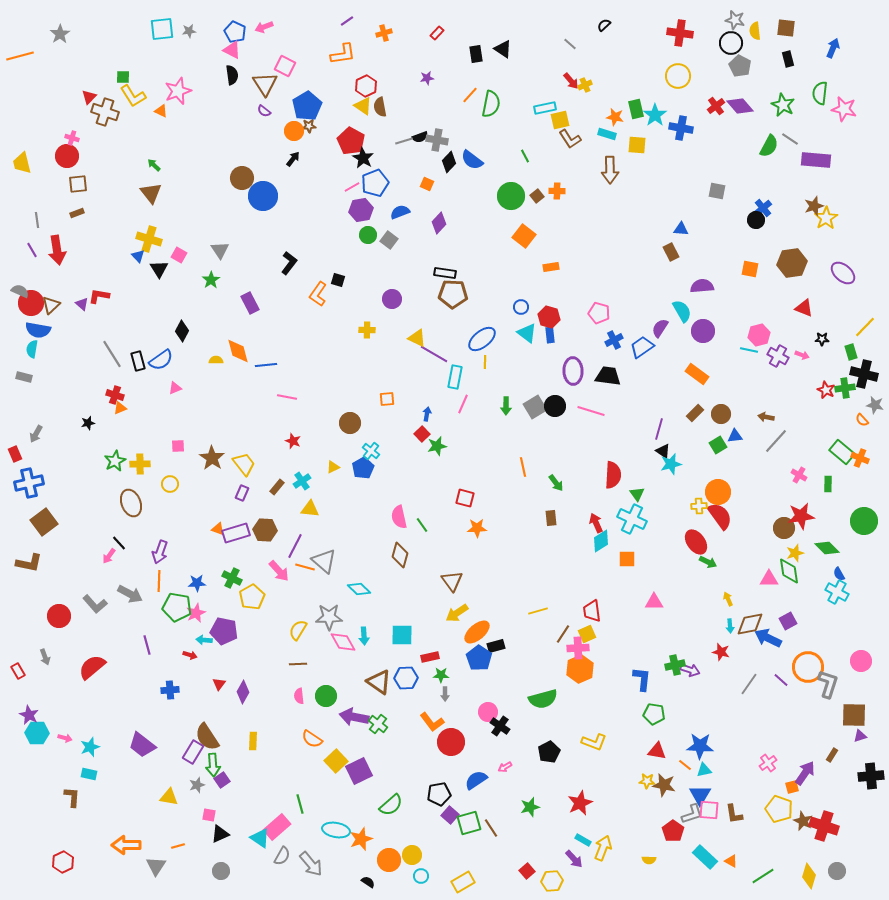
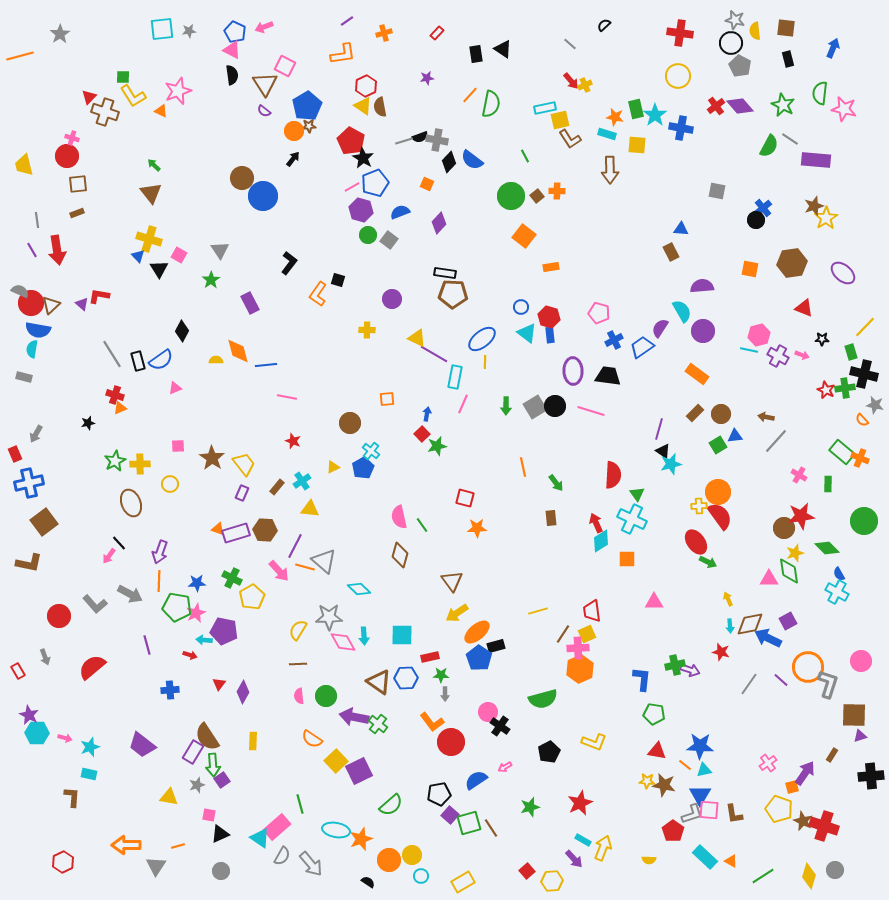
yellow trapezoid at (22, 163): moved 2 px right, 2 px down
purple hexagon at (361, 210): rotated 25 degrees clockwise
gray circle at (837, 871): moved 2 px left, 1 px up
